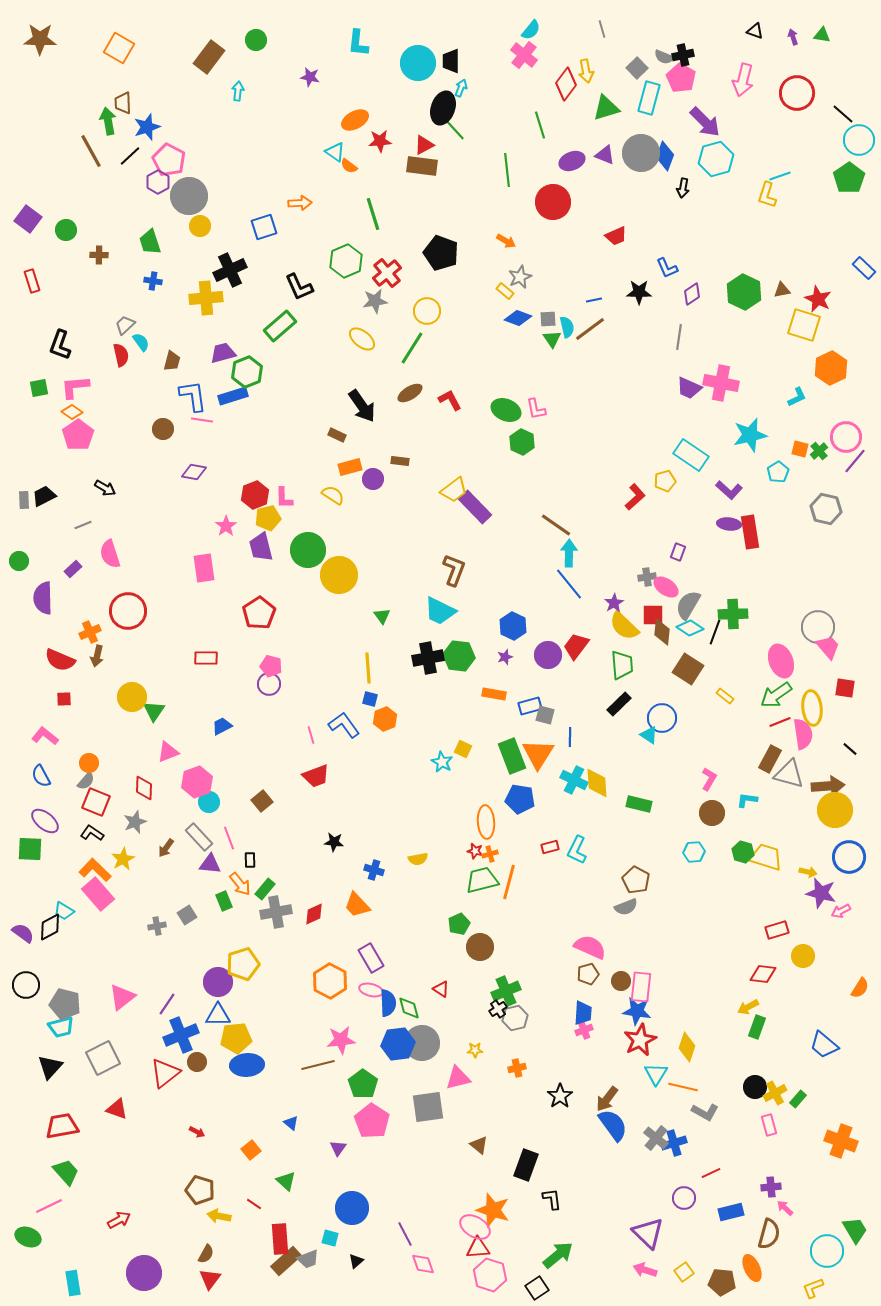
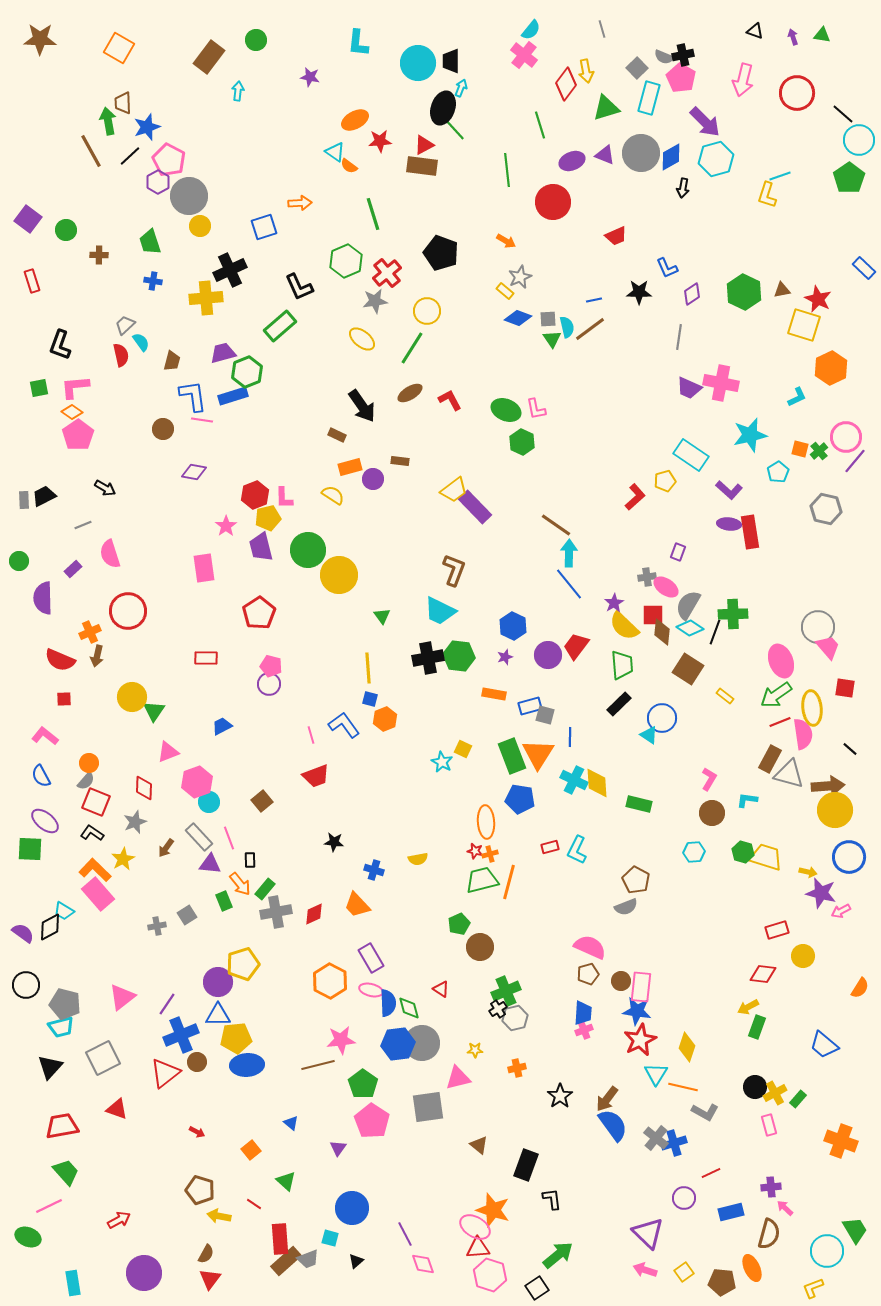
blue diamond at (665, 156): moved 6 px right, 1 px down; rotated 40 degrees clockwise
